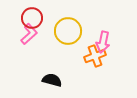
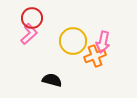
yellow circle: moved 5 px right, 10 px down
